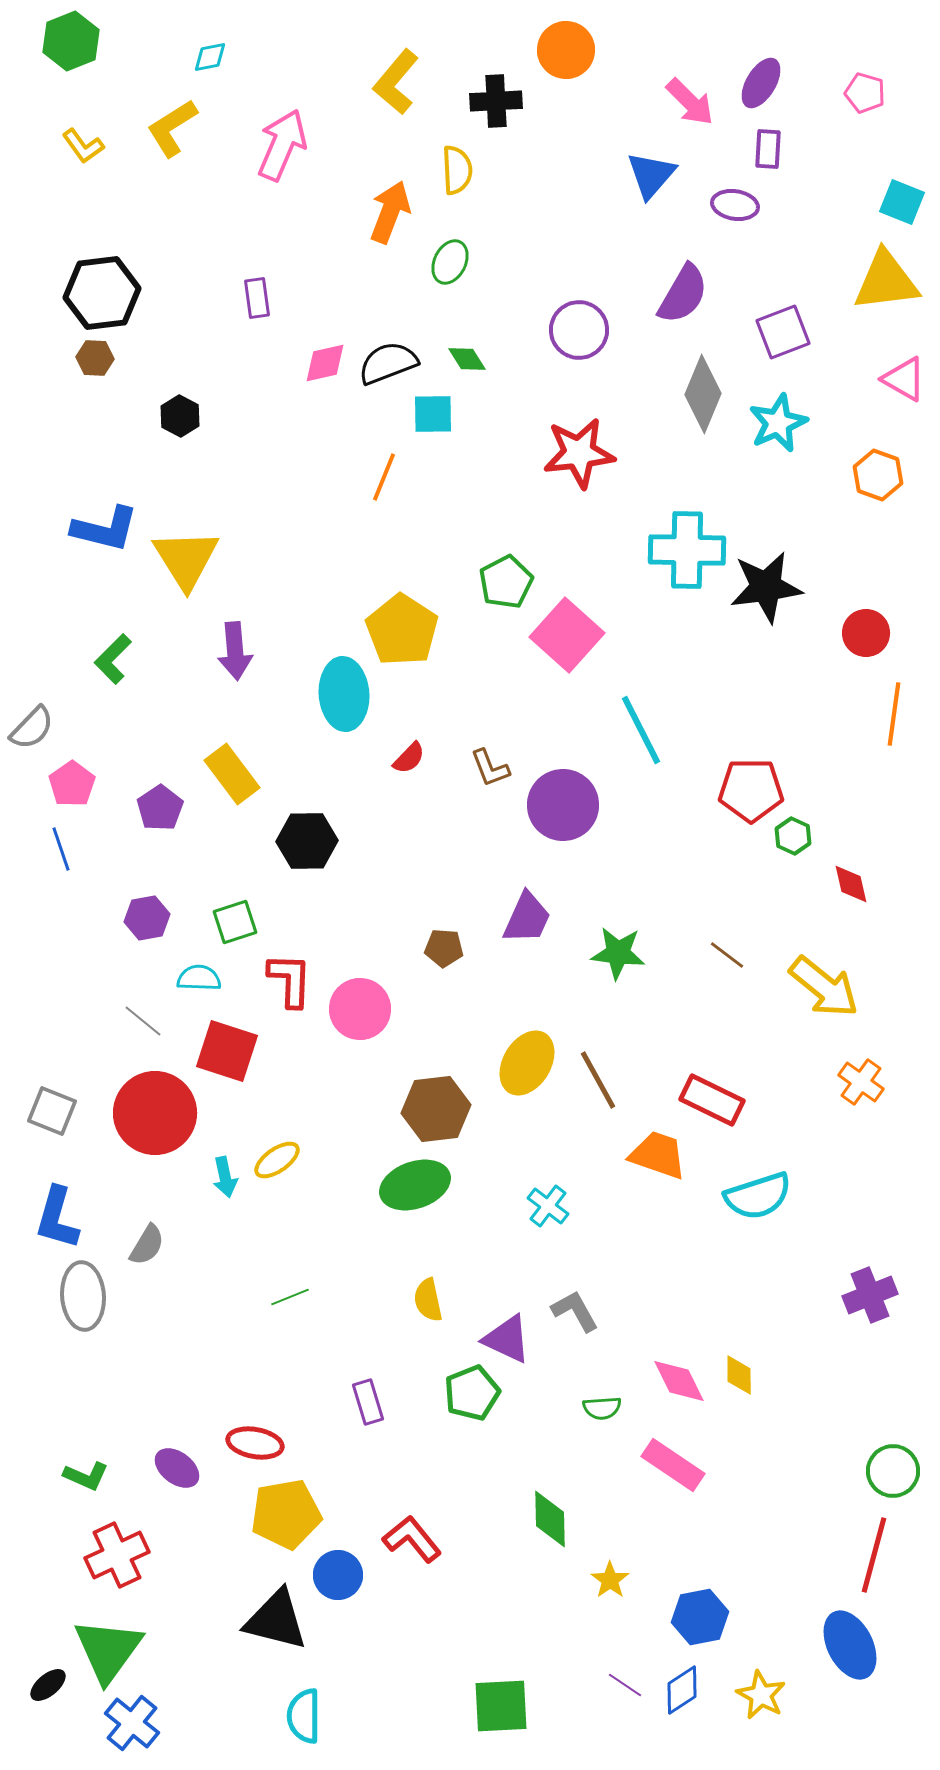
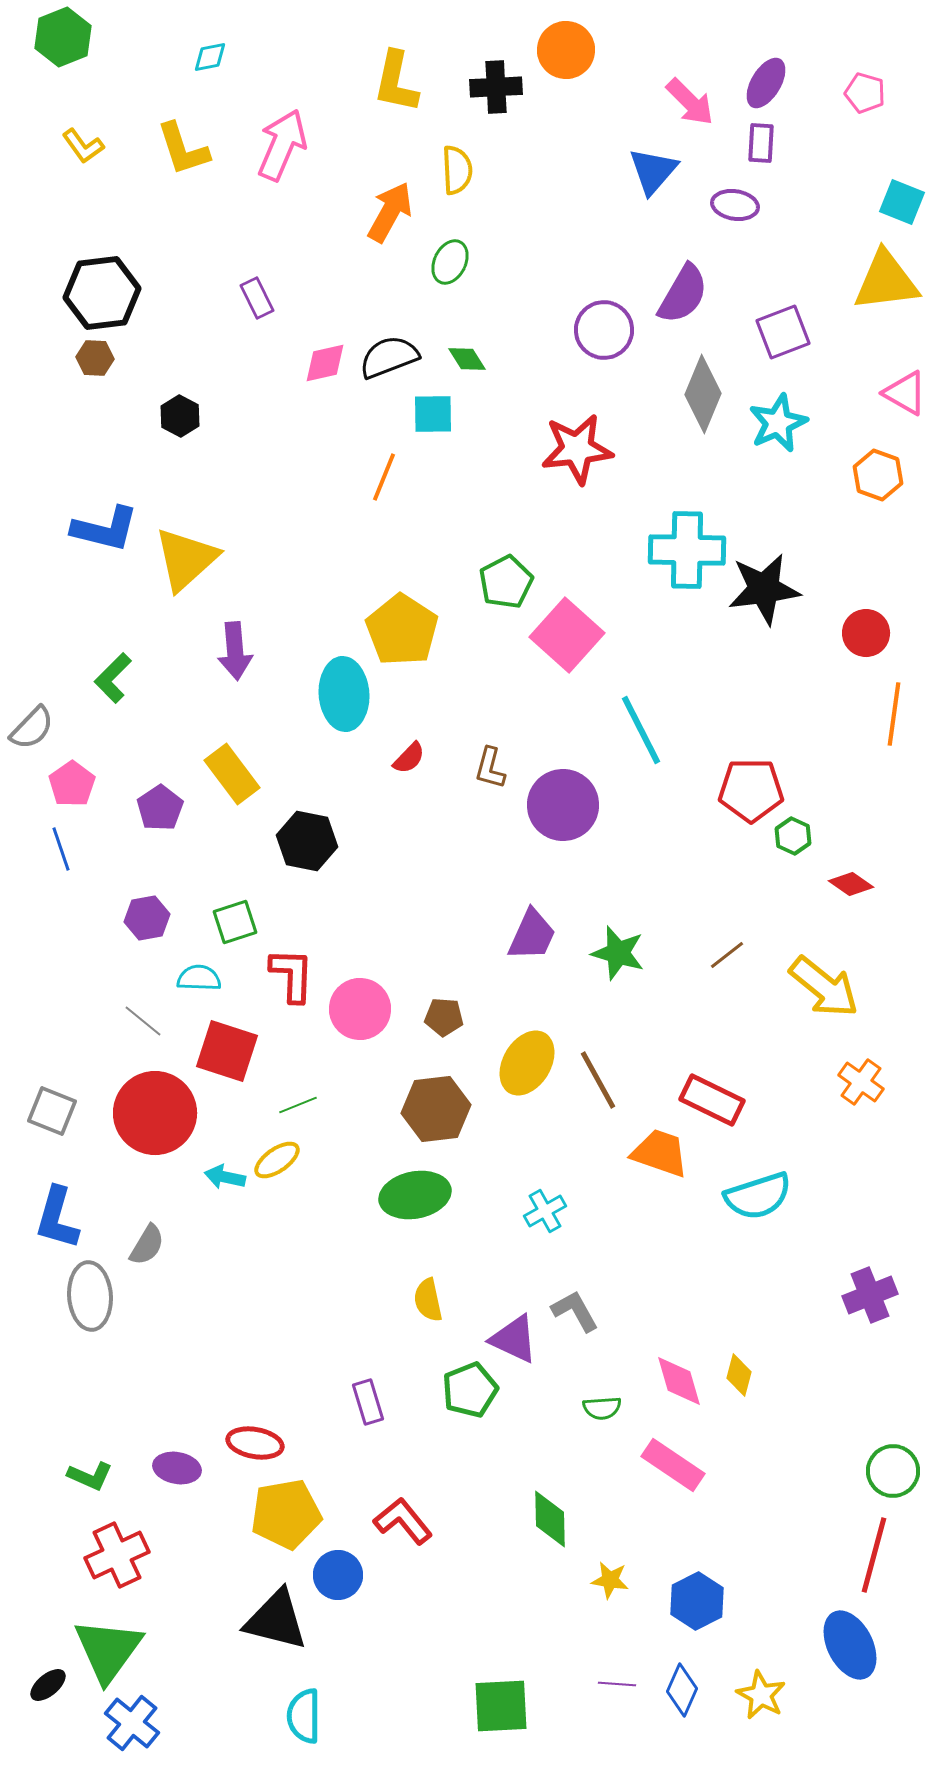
green hexagon at (71, 41): moved 8 px left, 4 px up
yellow L-shape at (396, 82): rotated 28 degrees counterclockwise
purple ellipse at (761, 83): moved 5 px right
black cross at (496, 101): moved 14 px up
yellow L-shape at (172, 128): moved 11 px right, 21 px down; rotated 76 degrees counterclockwise
purple rectangle at (768, 149): moved 7 px left, 6 px up
blue triangle at (651, 175): moved 2 px right, 4 px up
orange arrow at (390, 212): rotated 8 degrees clockwise
purple rectangle at (257, 298): rotated 18 degrees counterclockwise
purple circle at (579, 330): moved 25 px right
black semicircle at (388, 363): moved 1 px right, 6 px up
pink triangle at (904, 379): moved 1 px right, 14 px down
red star at (579, 453): moved 2 px left, 4 px up
yellow triangle at (186, 559): rotated 20 degrees clockwise
black star at (766, 587): moved 2 px left, 2 px down
green L-shape at (113, 659): moved 19 px down
brown L-shape at (490, 768): rotated 36 degrees clockwise
black hexagon at (307, 841): rotated 12 degrees clockwise
red diamond at (851, 884): rotated 42 degrees counterclockwise
purple trapezoid at (527, 918): moved 5 px right, 17 px down
brown pentagon at (444, 948): moved 69 px down
green star at (618, 953): rotated 10 degrees clockwise
brown line at (727, 955): rotated 75 degrees counterclockwise
red L-shape at (290, 980): moved 2 px right, 5 px up
orange trapezoid at (658, 1155): moved 2 px right, 2 px up
cyan arrow at (225, 1177): rotated 114 degrees clockwise
green ellipse at (415, 1185): moved 10 px down; rotated 8 degrees clockwise
cyan cross at (548, 1206): moved 3 px left, 5 px down; rotated 24 degrees clockwise
gray ellipse at (83, 1296): moved 7 px right
green line at (290, 1297): moved 8 px right, 192 px up
purple triangle at (507, 1339): moved 7 px right
yellow diamond at (739, 1375): rotated 15 degrees clockwise
pink diamond at (679, 1381): rotated 10 degrees clockwise
green pentagon at (472, 1393): moved 2 px left, 3 px up
purple ellipse at (177, 1468): rotated 27 degrees counterclockwise
green L-shape at (86, 1476): moved 4 px right
red L-shape at (412, 1539): moved 9 px left, 18 px up
yellow star at (610, 1580): rotated 27 degrees counterclockwise
blue hexagon at (700, 1617): moved 3 px left, 16 px up; rotated 16 degrees counterclockwise
purple line at (625, 1685): moved 8 px left, 1 px up; rotated 30 degrees counterclockwise
blue diamond at (682, 1690): rotated 33 degrees counterclockwise
